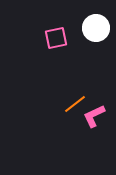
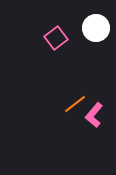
pink square: rotated 25 degrees counterclockwise
pink L-shape: moved 1 px up; rotated 25 degrees counterclockwise
